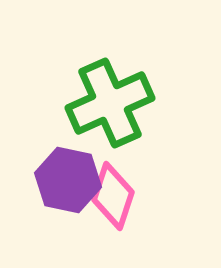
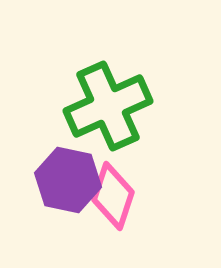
green cross: moved 2 px left, 3 px down
